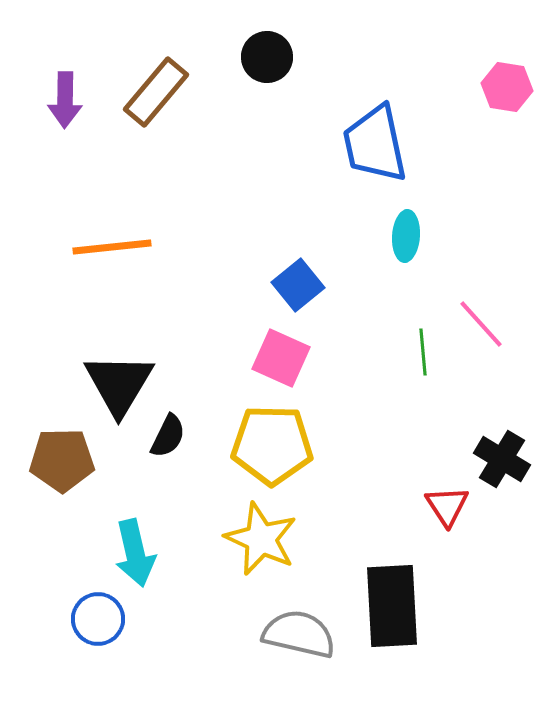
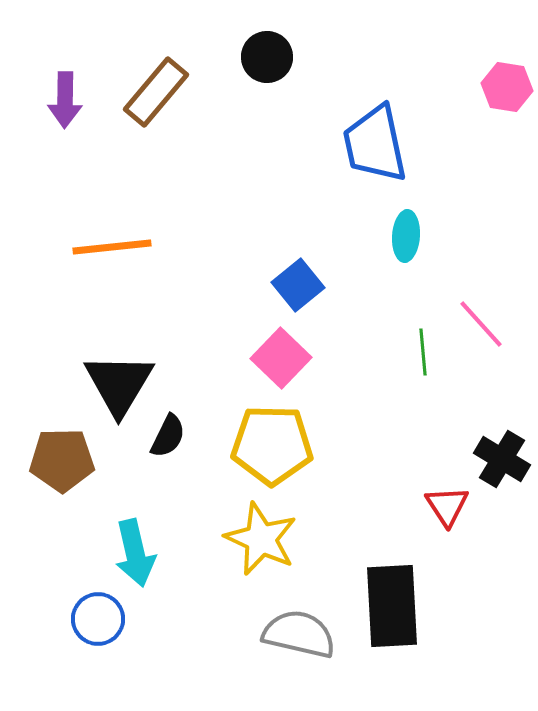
pink square: rotated 20 degrees clockwise
